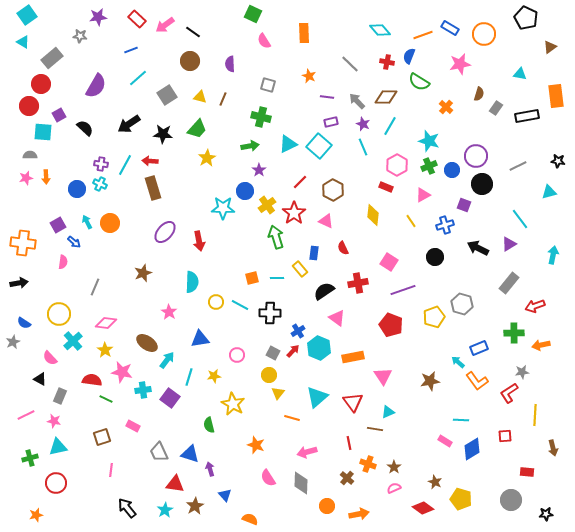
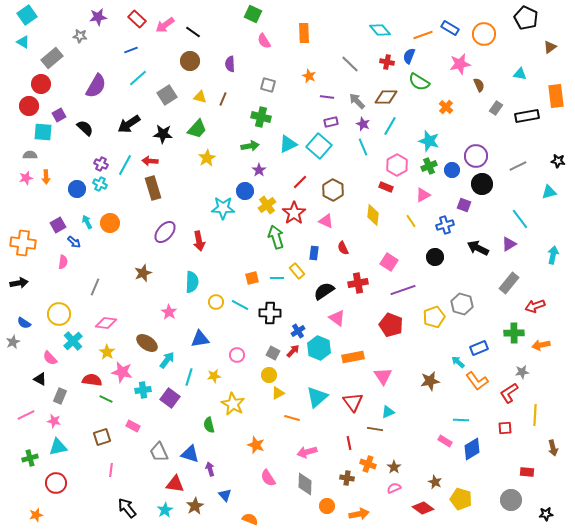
brown semicircle at (479, 94): moved 9 px up; rotated 40 degrees counterclockwise
purple cross at (101, 164): rotated 16 degrees clockwise
yellow rectangle at (300, 269): moved 3 px left, 2 px down
yellow star at (105, 350): moved 2 px right, 2 px down
yellow triangle at (278, 393): rotated 24 degrees clockwise
red square at (505, 436): moved 8 px up
brown cross at (347, 478): rotated 32 degrees counterclockwise
gray diamond at (301, 483): moved 4 px right, 1 px down
